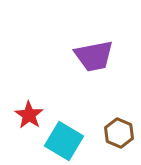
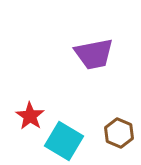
purple trapezoid: moved 2 px up
red star: moved 1 px right, 1 px down
